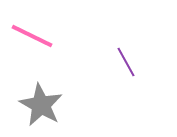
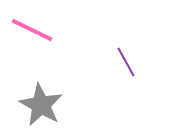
pink line: moved 6 px up
